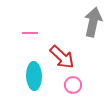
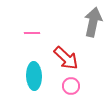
pink line: moved 2 px right
red arrow: moved 4 px right, 1 px down
pink circle: moved 2 px left, 1 px down
